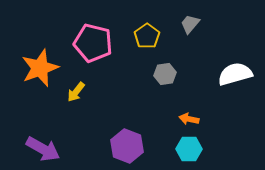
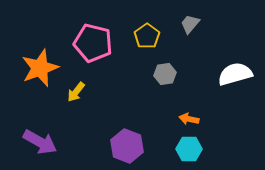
purple arrow: moved 3 px left, 7 px up
